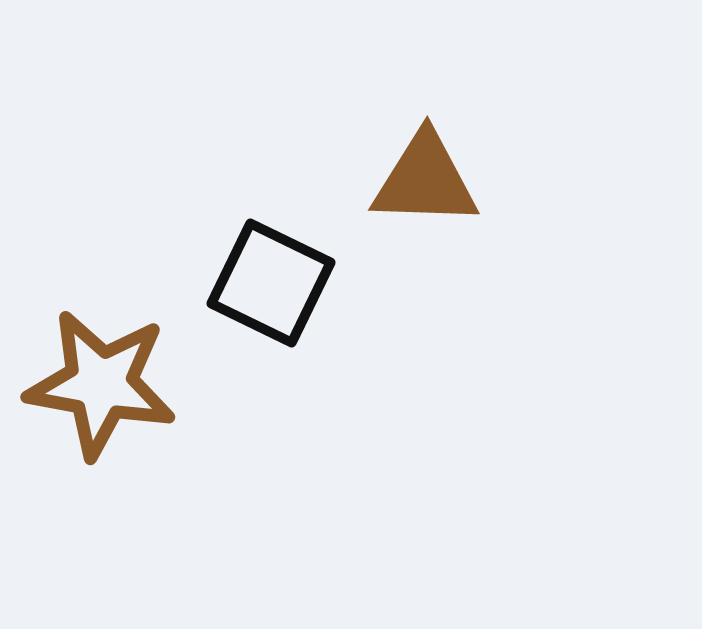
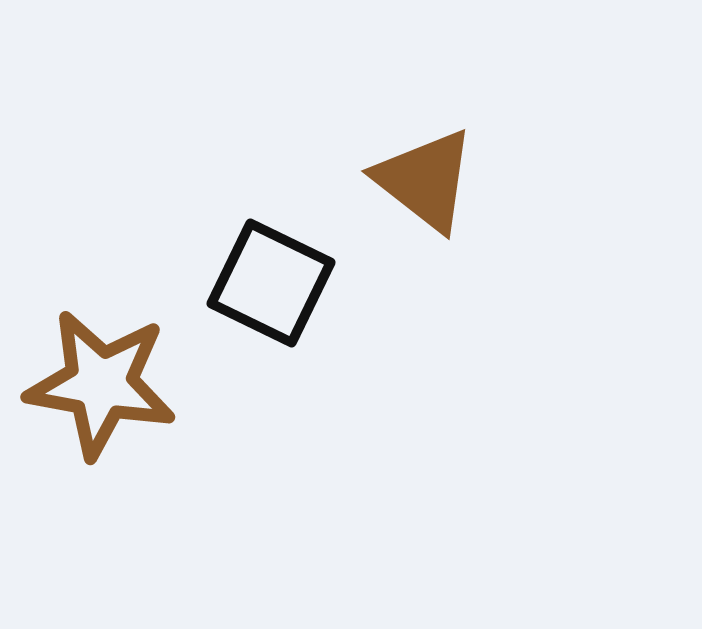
brown triangle: rotated 36 degrees clockwise
